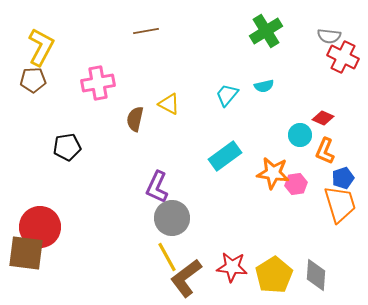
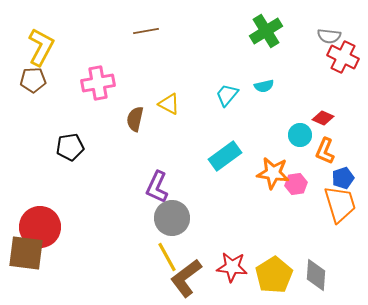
black pentagon: moved 3 px right
